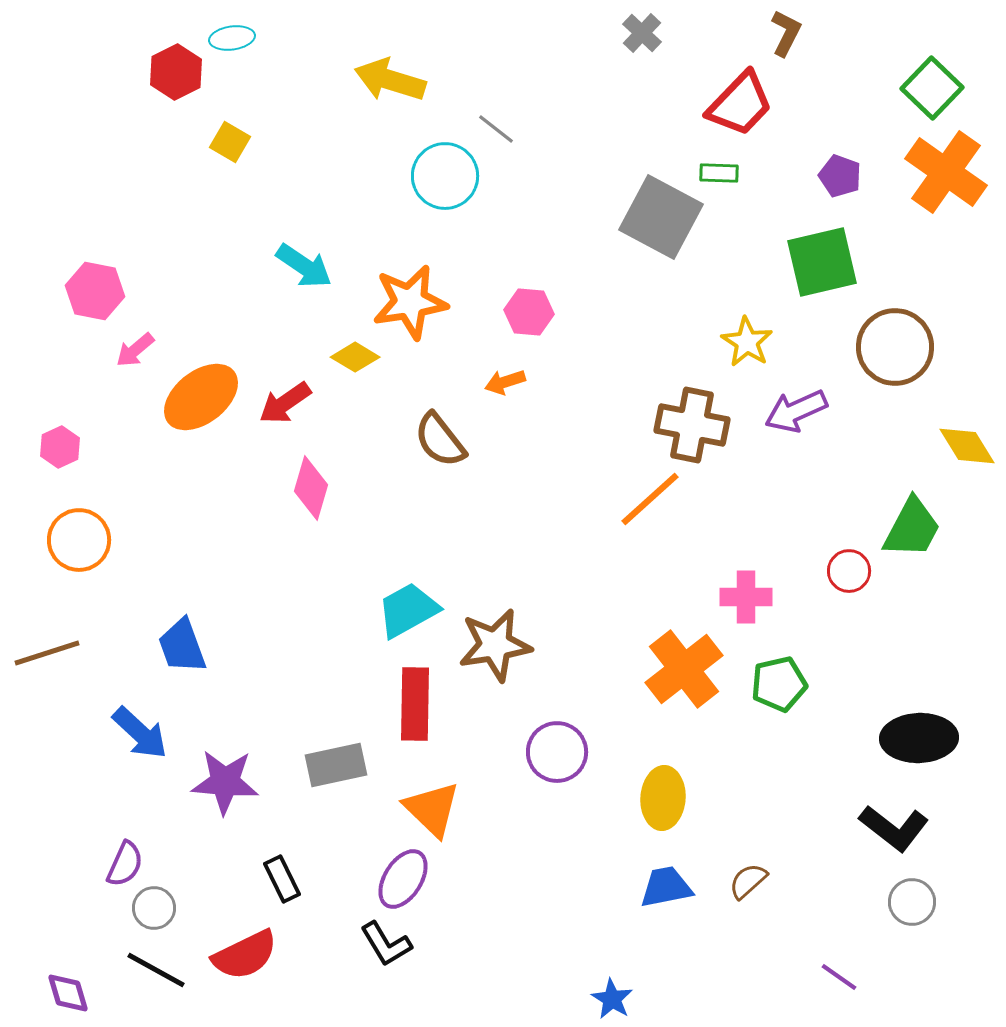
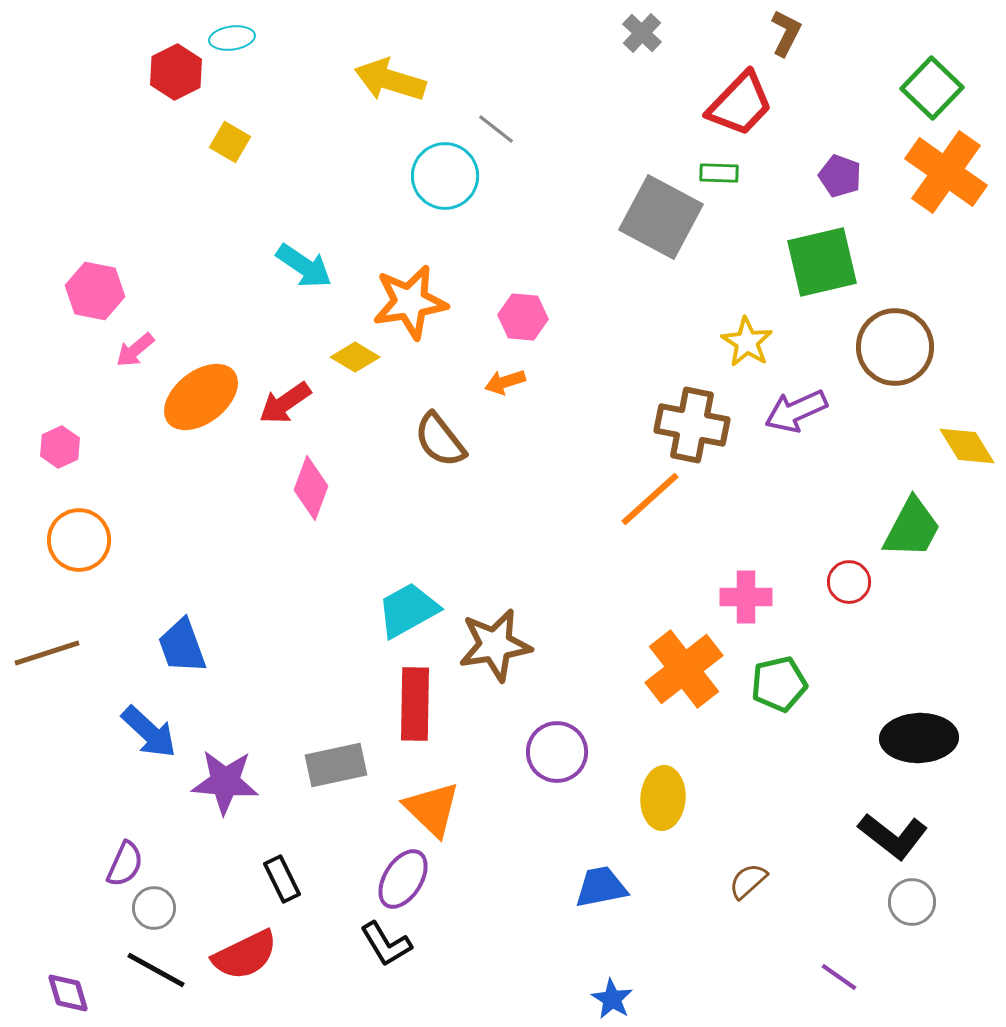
pink hexagon at (529, 312): moved 6 px left, 5 px down
pink diamond at (311, 488): rotated 4 degrees clockwise
red circle at (849, 571): moved 11 px down
blue arrow at (140, 733): moved 9 px right, 1 px up
black L-shape at (894, 828): moved 1 px left, 8 px down
blue trapezoid at (666, 887): moved 65 px left
